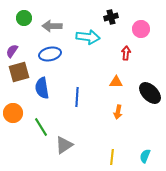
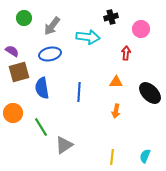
gray arrow: rotated 54 degrees counterclockwise
purple semicircle: rotated 88 degrees clockwise
blue line: moved 2 px right, 5 px up
orange arrow: moved 2 px left, 1 px up
